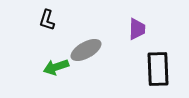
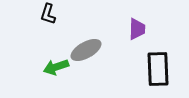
black L-shape: moved 1 px right, 6 px up
